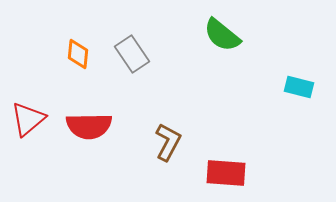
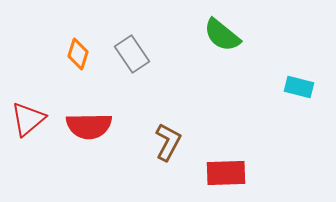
orange diamond: rotated 12 degrees clockwise
red rectangle: rotated 6 degrees counterclockwise
